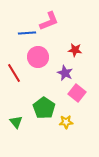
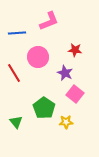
blue line: moved 10 px left
pink square: moved 2 px left, 1 px down
